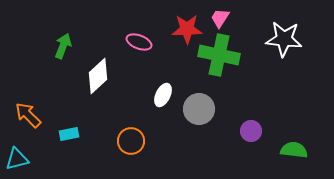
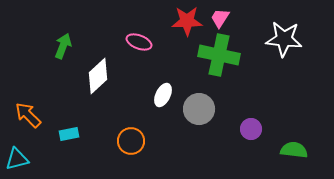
red star: moved 8 px up
purple circle: moved 2 px up
